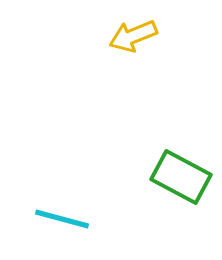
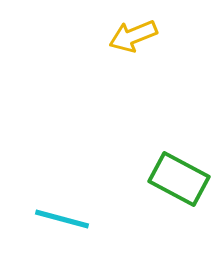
green rectangle: moved 2 px left, 2 px down
